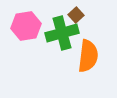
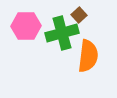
brown square: moved 3 px right
pink hexagon: rotated 8 degrees clockwise
